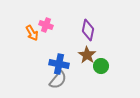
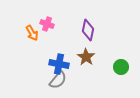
pink cross: moved 1 px right, 1 px up
brown star: moved 1 px left, 2 px down
green circle: moved 20 px right, 1 px down
